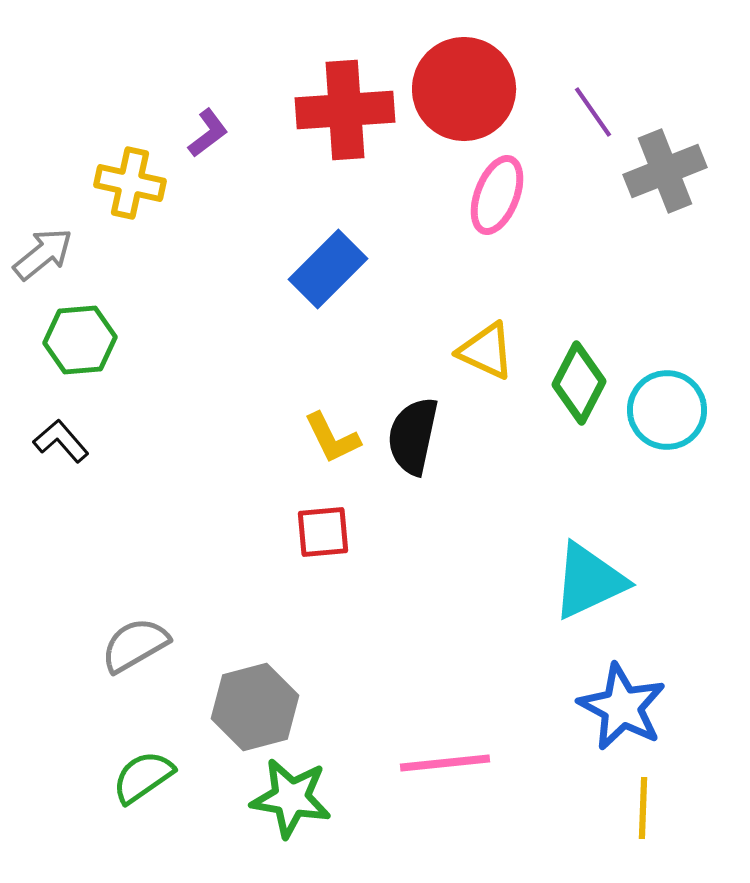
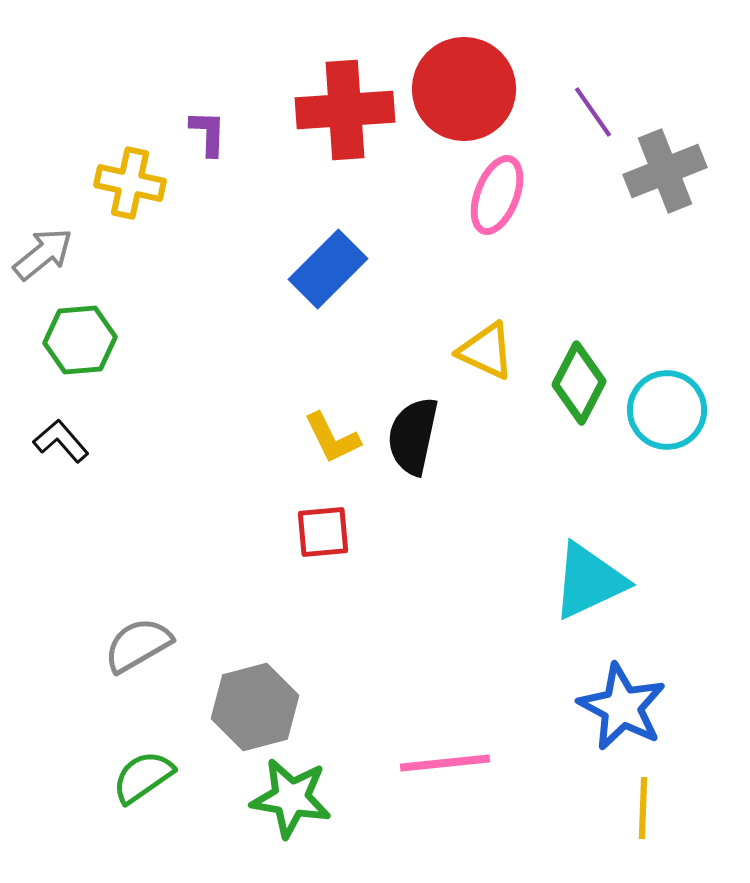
purple L-shape: rotated 51 degrees counterclockwise
gray semicircle: moved 3 px right
